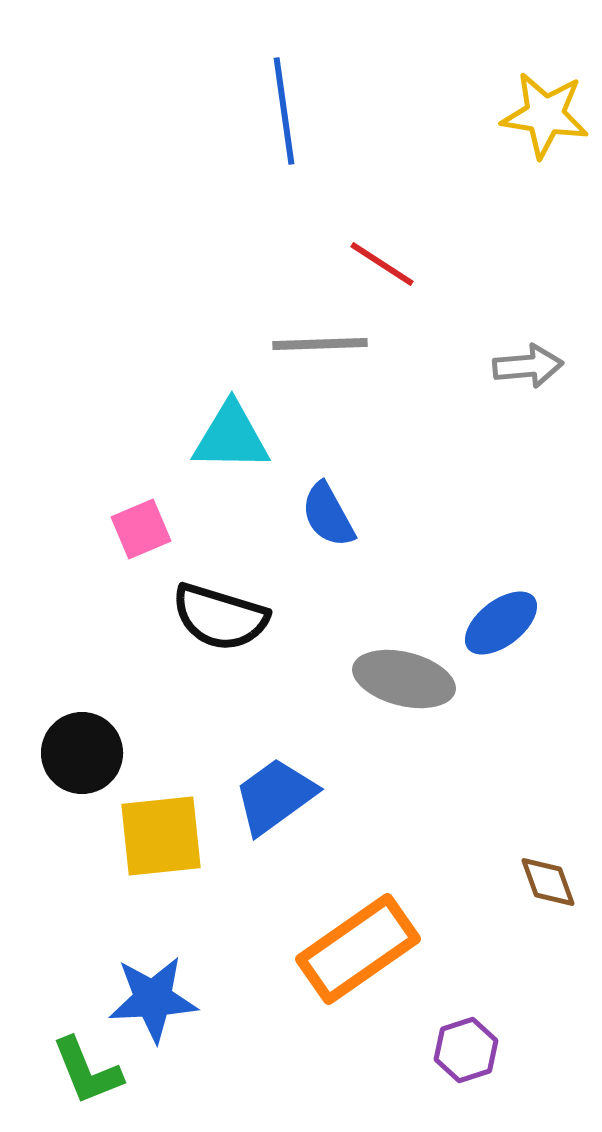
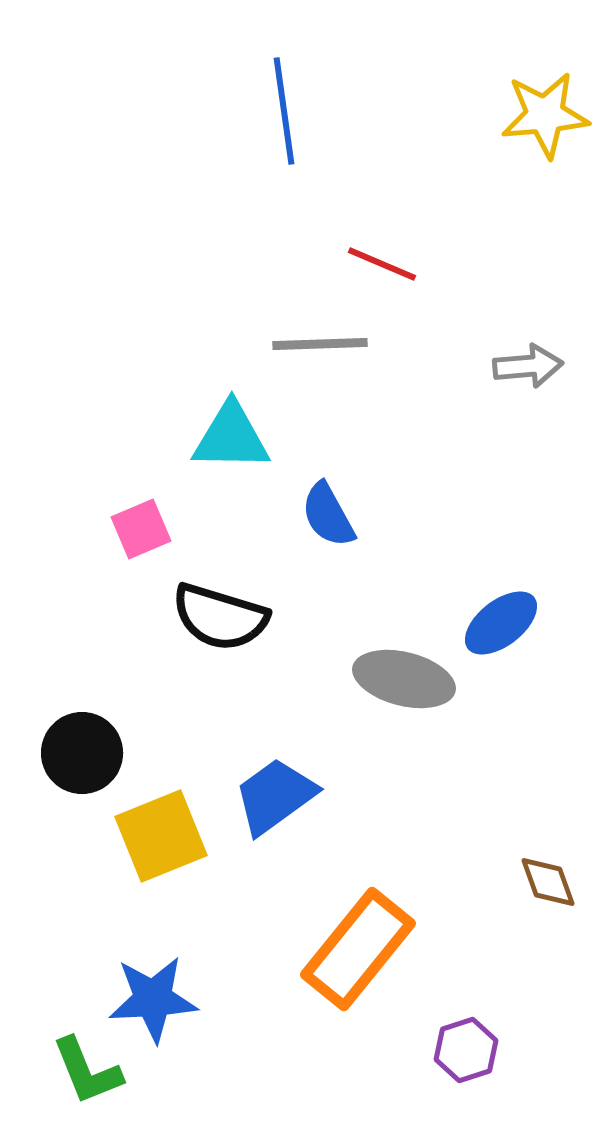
yellow star: rotated 14 degrees counterclockwise
red line: rotated 10 degrees counterclockwise
yellow square: rotated 16 degrees counterclockwise
orange rectangle: rotated 16 degrees counterclockwise
